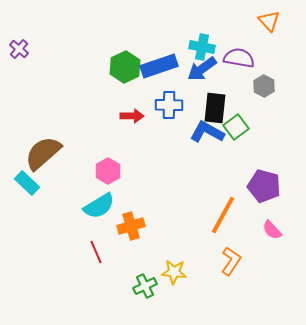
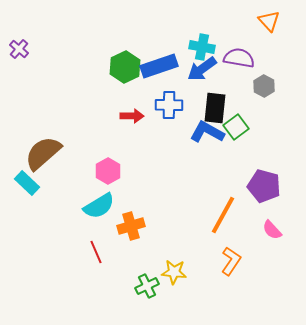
green cross: moved 2 px right
